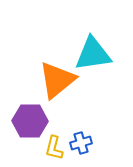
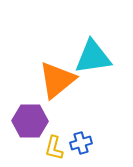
cyan triangle: moved 3 px down
